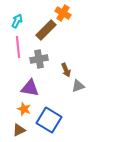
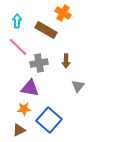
cyan arrow: rotated 24 degrees counterclockwise
brown rectangle: rotated 75 degrees clockwise
pink line: rotated 40 degrees counterclockwise
gray cross: moved 4 px down
brown arrow: moved 9 px up; rotated 24 degrees clockwise
gray triangle: rotated 32 degrees counterclockwise
orange star: rotated 24 degrees counterclockwise
blue square: rotated 10 degrees clockwise
